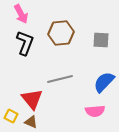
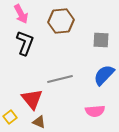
brown hexagon: moved 12 px up
blue semicircle: moved 7 px up
yellow square: moved 1 px left, 1 px down; rotated 24 degrees clockwise
brown triangle: moved 8 px right
